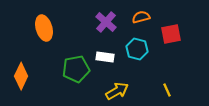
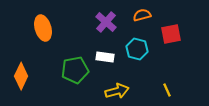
orange semicircle: moved 1 px right, 2 px up
orange ellipse: moved 1 px left
green pentagon: moved 1 px left, 1 px down
yellow arrow: rotated 15 degrees clockwise
